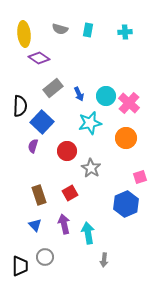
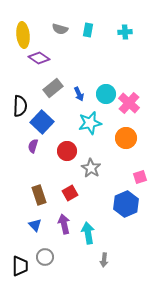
yellow ellipse: moved 1 px left, 1 px down
cyan circle: moved 2 px up
